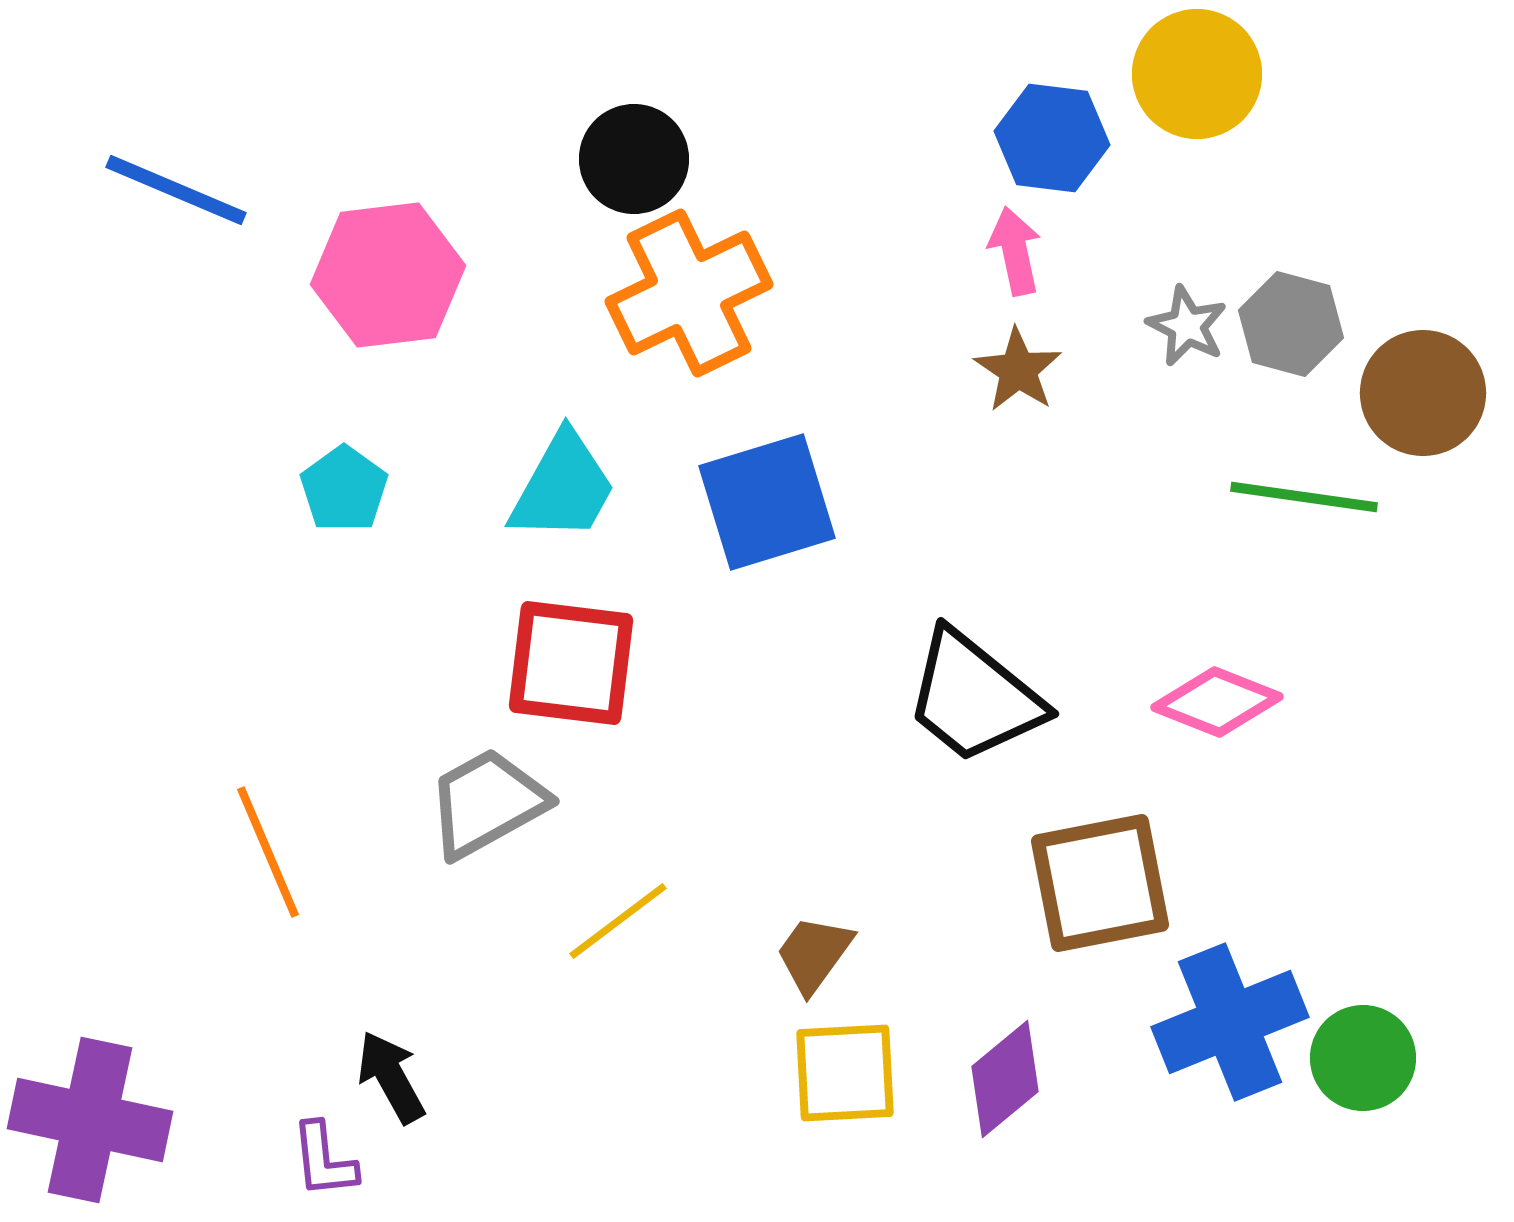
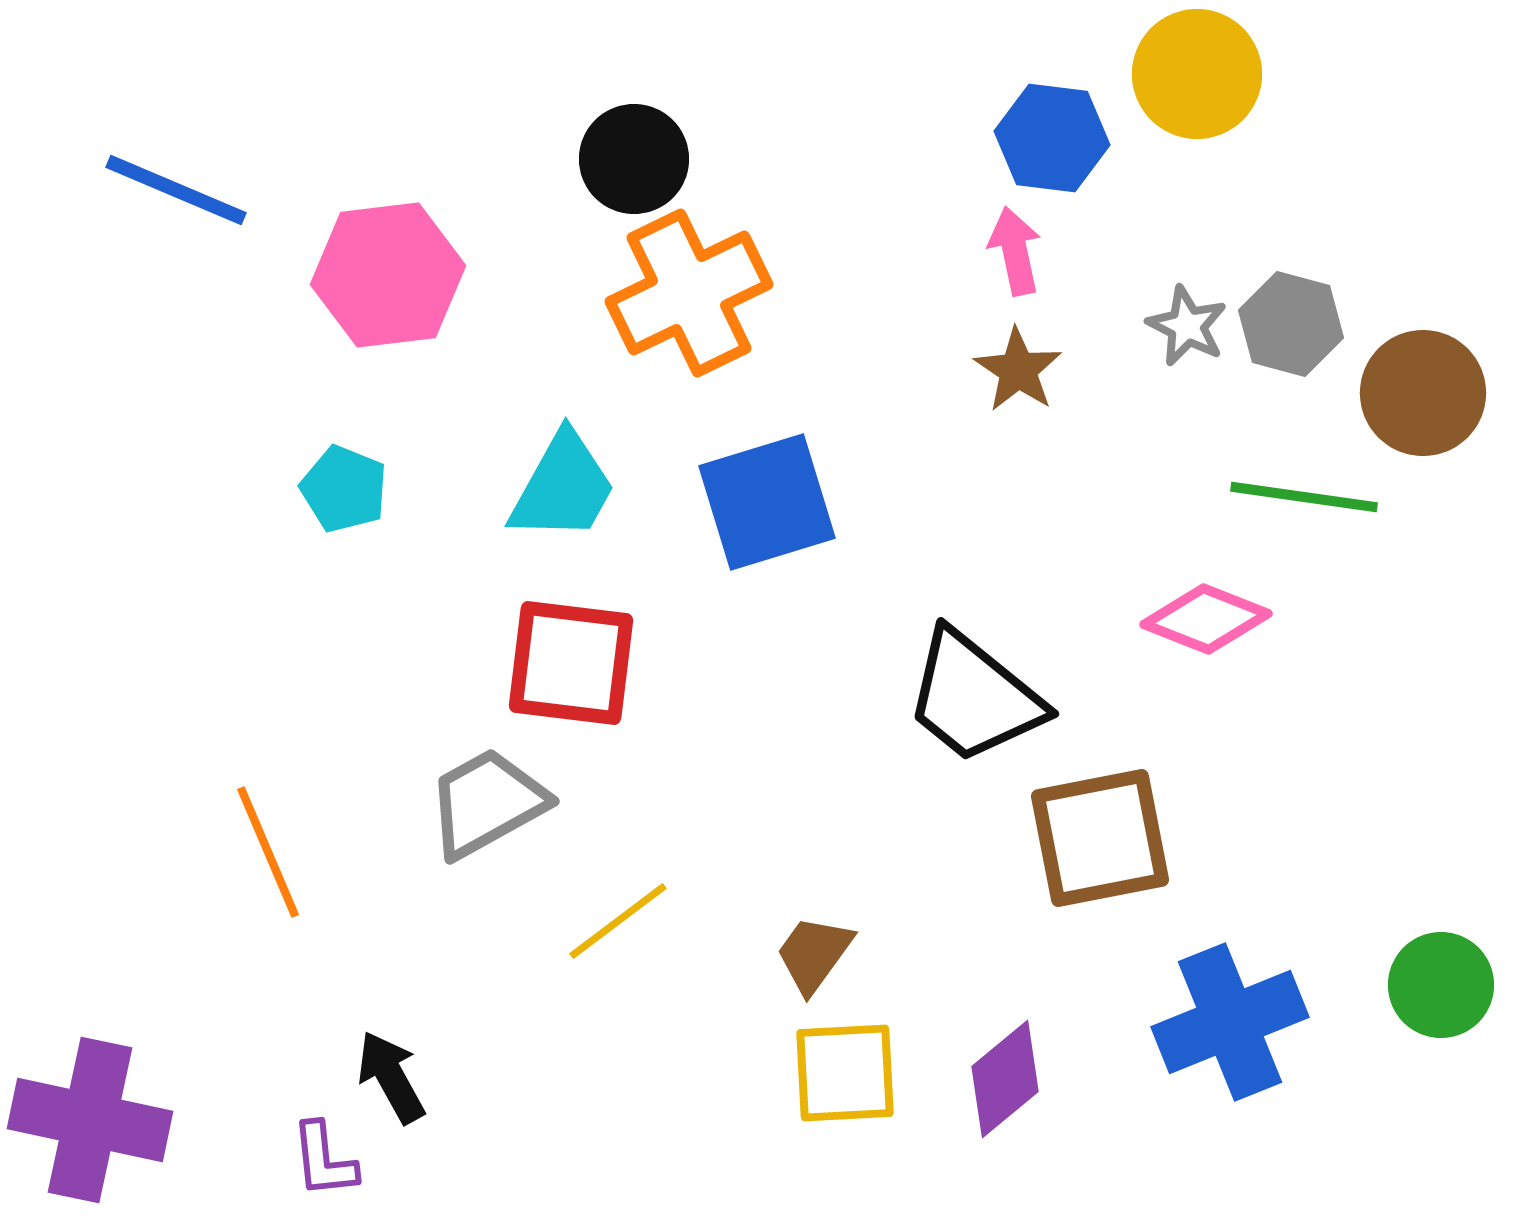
cyan pentagon: rotated 14 degrees counterclockwise
pink diamond: moved 11 px left, 83 px up
brown square: moved 45 px up
green circle: moved 78 px right, 73 px up
